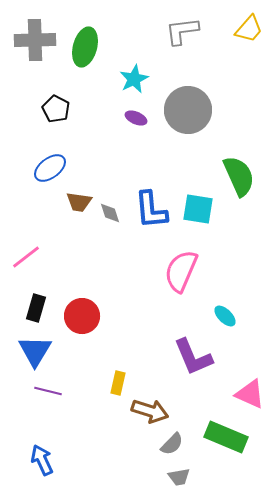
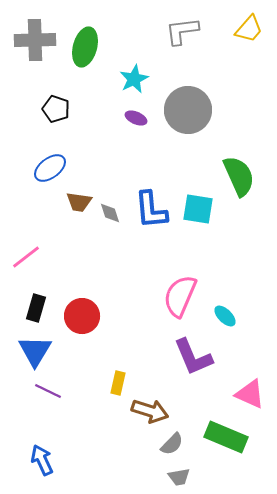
black pentagon: rotated 8 degrees counterclockwise
pink semicircle: moved 1 px left, 25 px down
purple line: rotated 12 degrees clockwise
